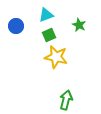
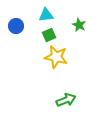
cyan triangle: rotated 14 degrees clockwise
green arrow: rotated 54 degrees clockwise
